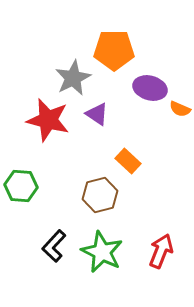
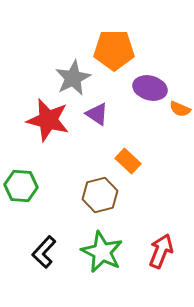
black L-shape: moved 10 px left, 6 px down
